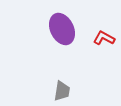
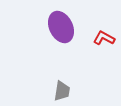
purple ellipse: moved 1 px left, 2 px up
